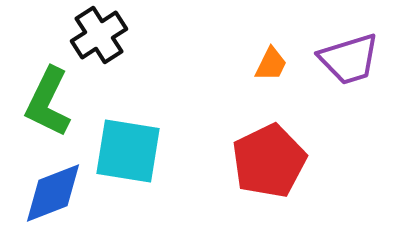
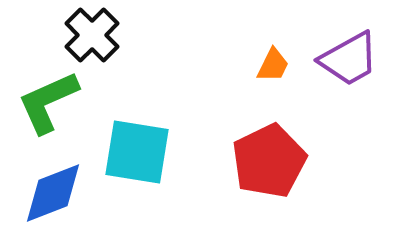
black cross: moved 7 px left; rotated 12 degrees counterclockwise
purple trapezoid: rotated 12 degrees counterclockwise
orange trapezoid: moved 2 px right, 1 px down
green L-shape: rotated 40 degrees clockwise
cyan square: moved 9 px right, 1 px down
